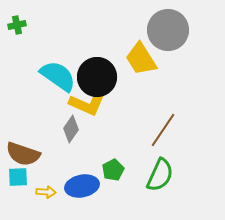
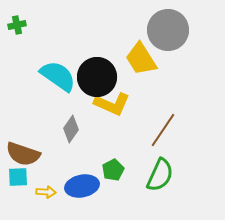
yellow L-shape: moved 25 px right
